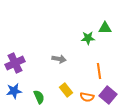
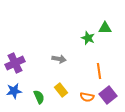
green star: rotated 24 degrees clockwise
yellow rectangle: moved 5 px left
purple square: rotated 12 degrees clockwise
